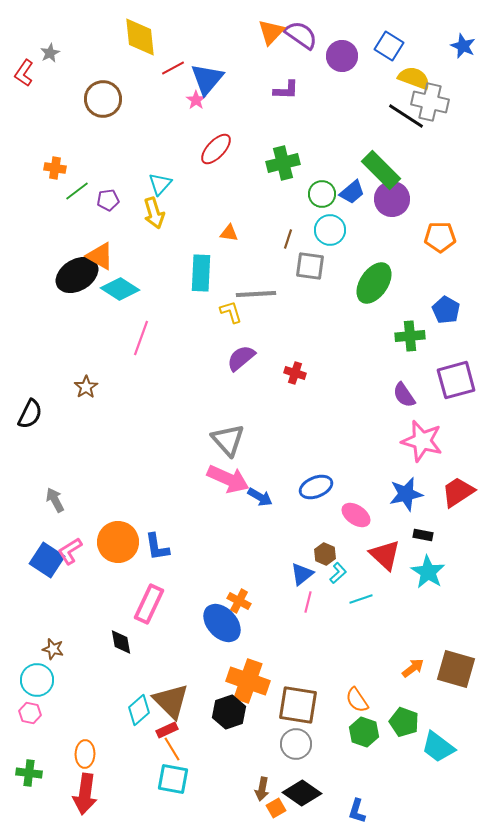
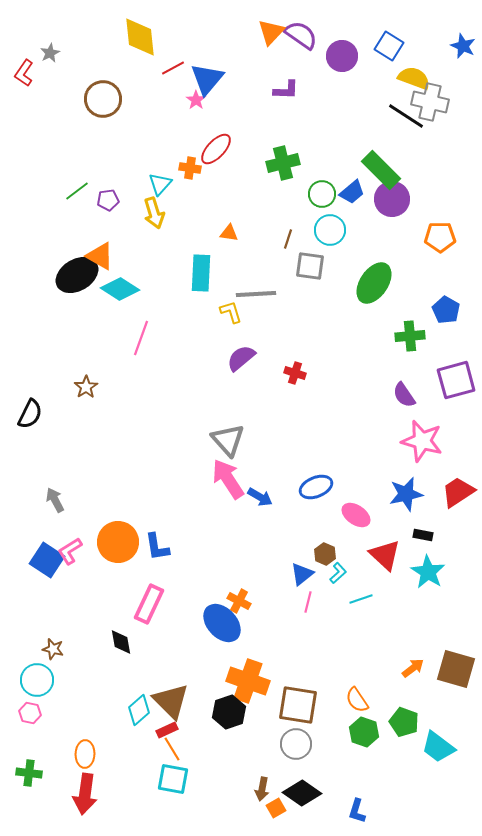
orange cross at (55, 168): moved 135 px right
pink arrow at (228, 479): rotated 147 degrees counterclockwise
